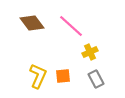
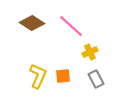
brown diamond: rotated 20 degrees counterclockwise
